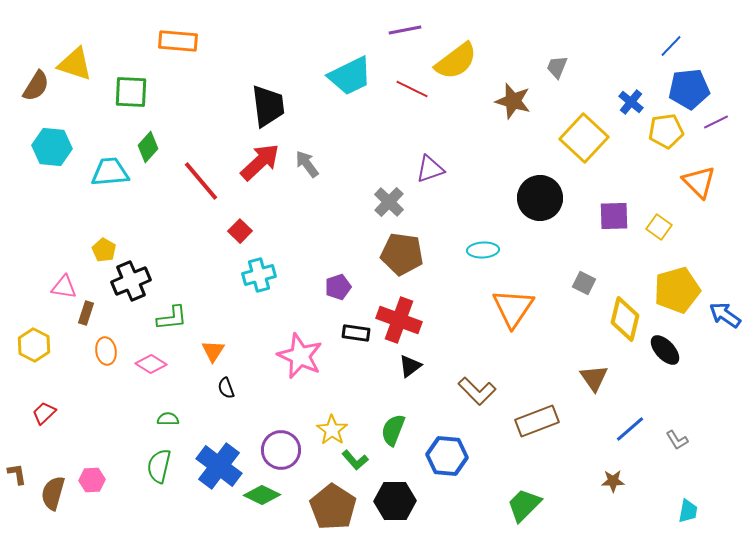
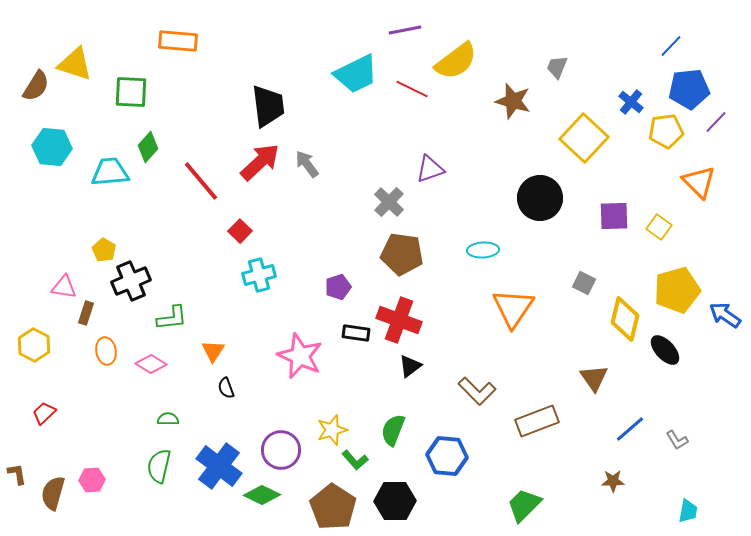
cyan trapezoid at (350, 76): moved 6 px right, 2 px up
purple line at (716, 122): rotated 20 degrees counterclockwise
yellow star at (332, 430): rotated 20 degrees clockwise
